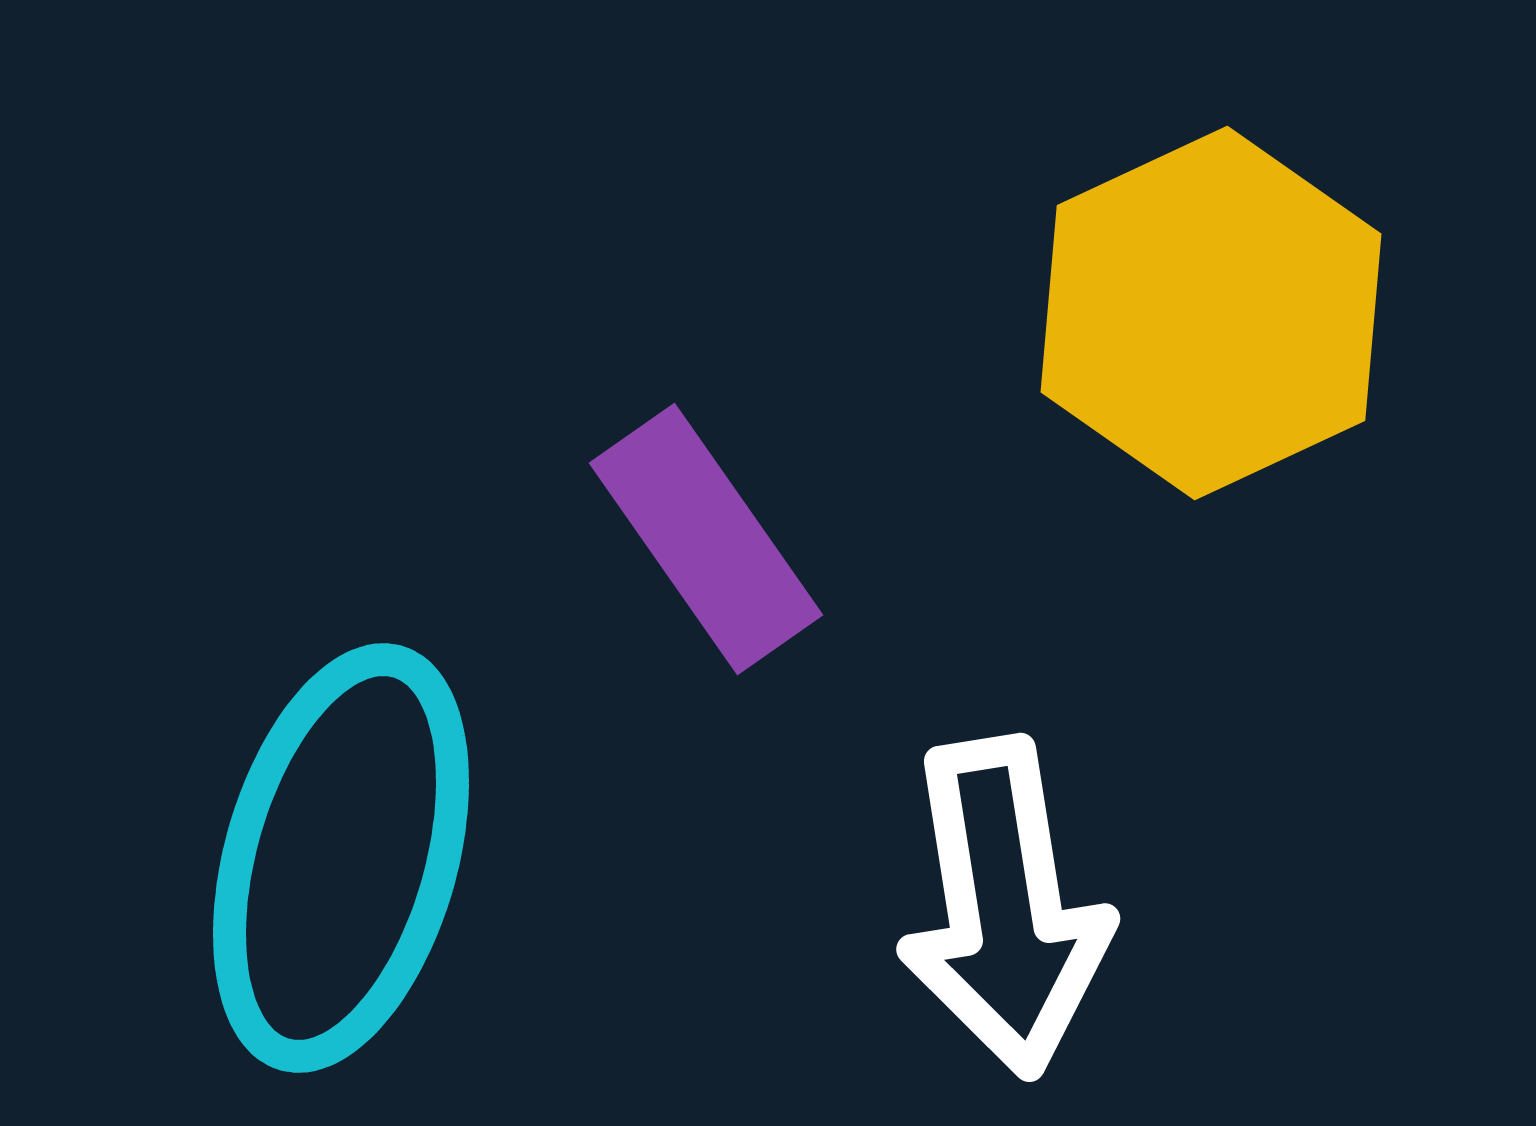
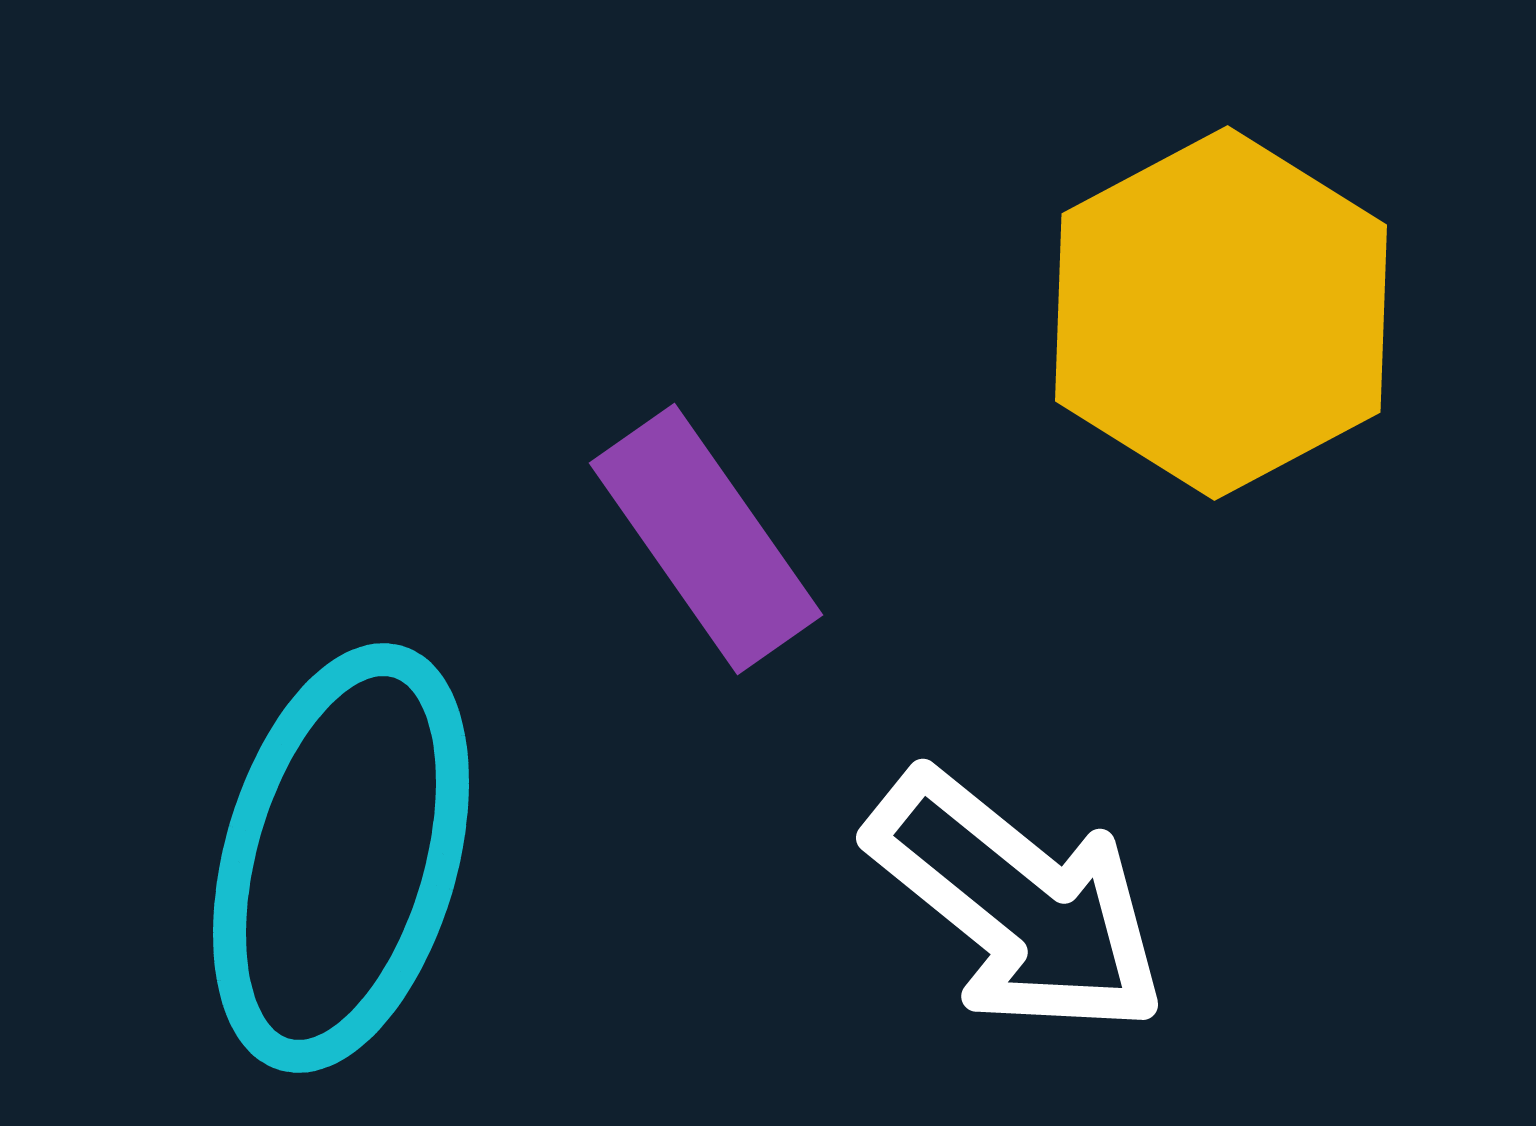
yellow hexagon: moved 10 px right; rotated 3 degrees counterclockwise
white arrow: moved 13 px right, 4 px up; rotated 42 degrees counterclockwise
